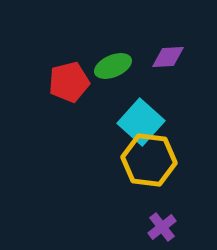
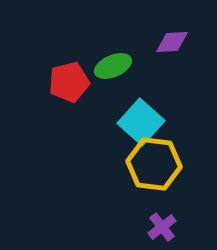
purple diamond: moved 4 px right, 15 px up
yellow hexagon: moved 5 px right, 4 px down
